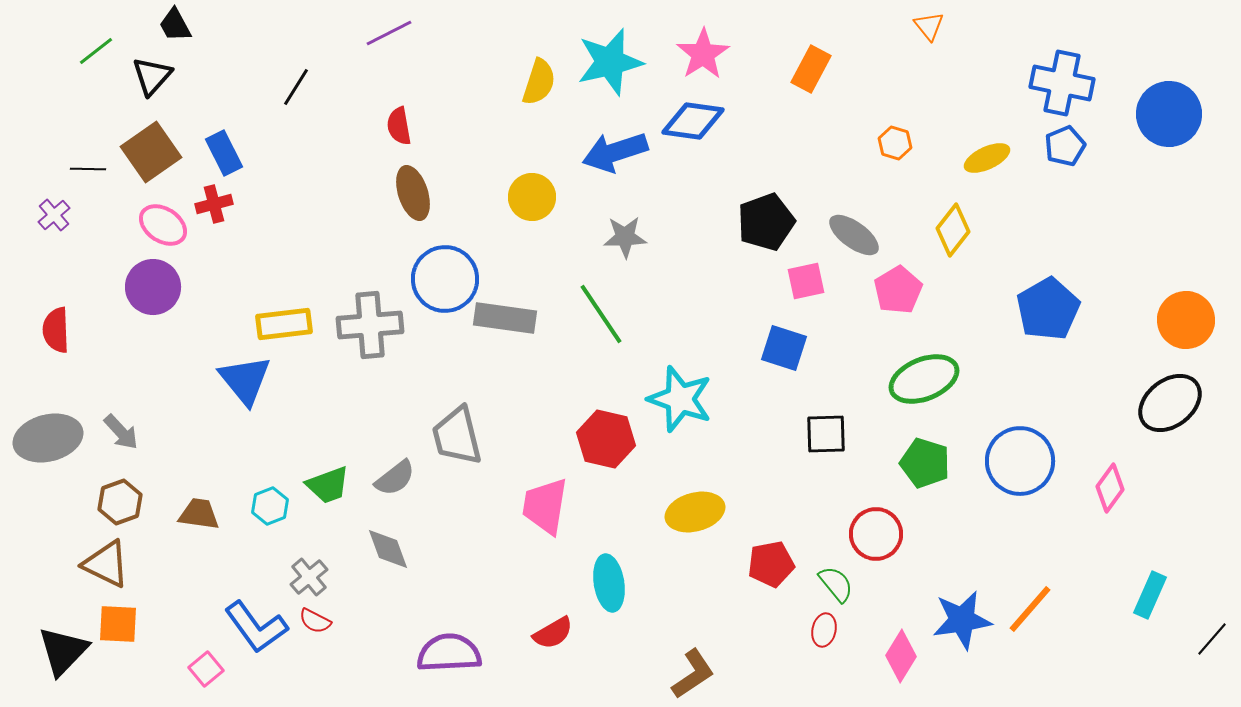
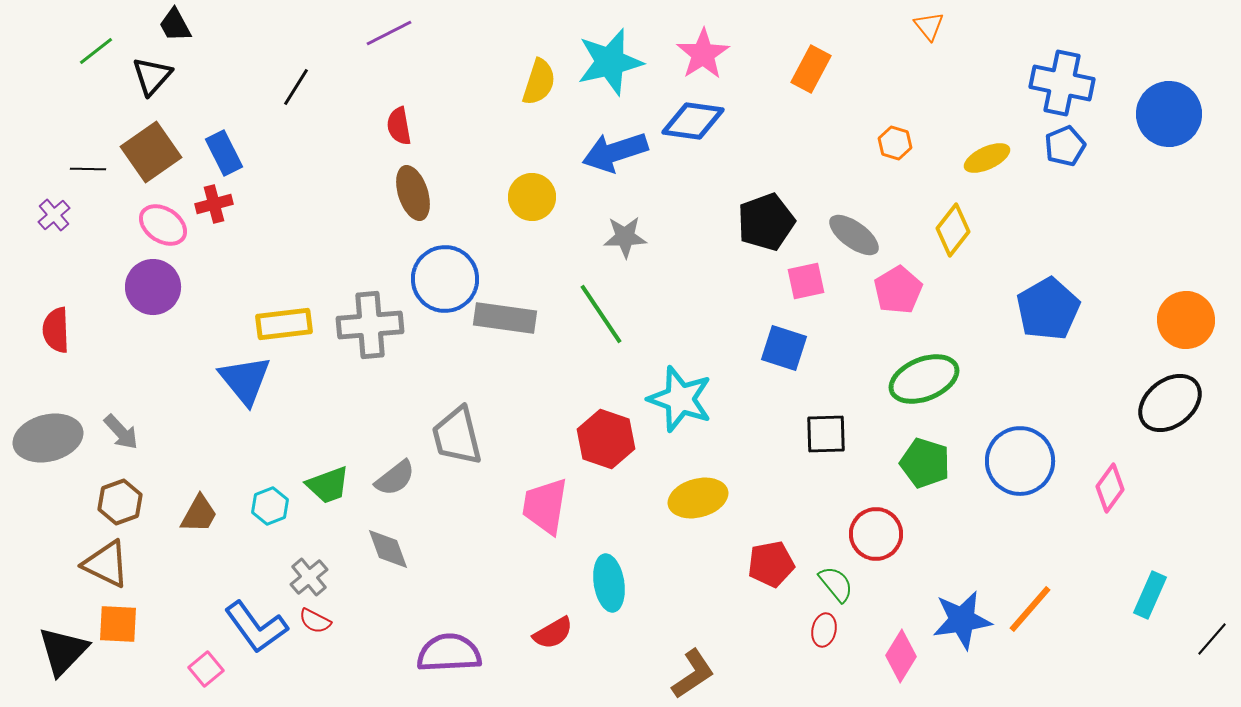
red hexagon at (606, 439): rotated 6 degrees clockwise
yellow ellipse at (695, 512): moved 3 px right, 14 px up
brown trapezoid at (199, 514): rotated 111 degrees clockwise
